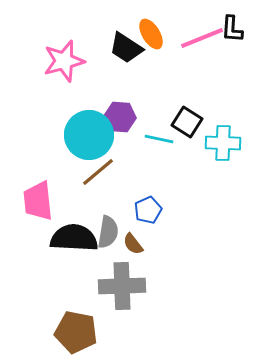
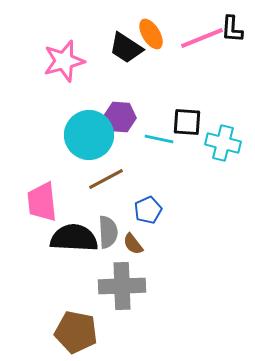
black square: rotated 28 degrees counterclockwise
cyan cross: rotated 12 degrees clockwise
brown line: moved 8 px right, 7 px down; rotated 12 degrees clockwise
pink trapezoid: moved 4 px right, 1 px down
gray semicircle: rotated 12 degrees counterclockwise
